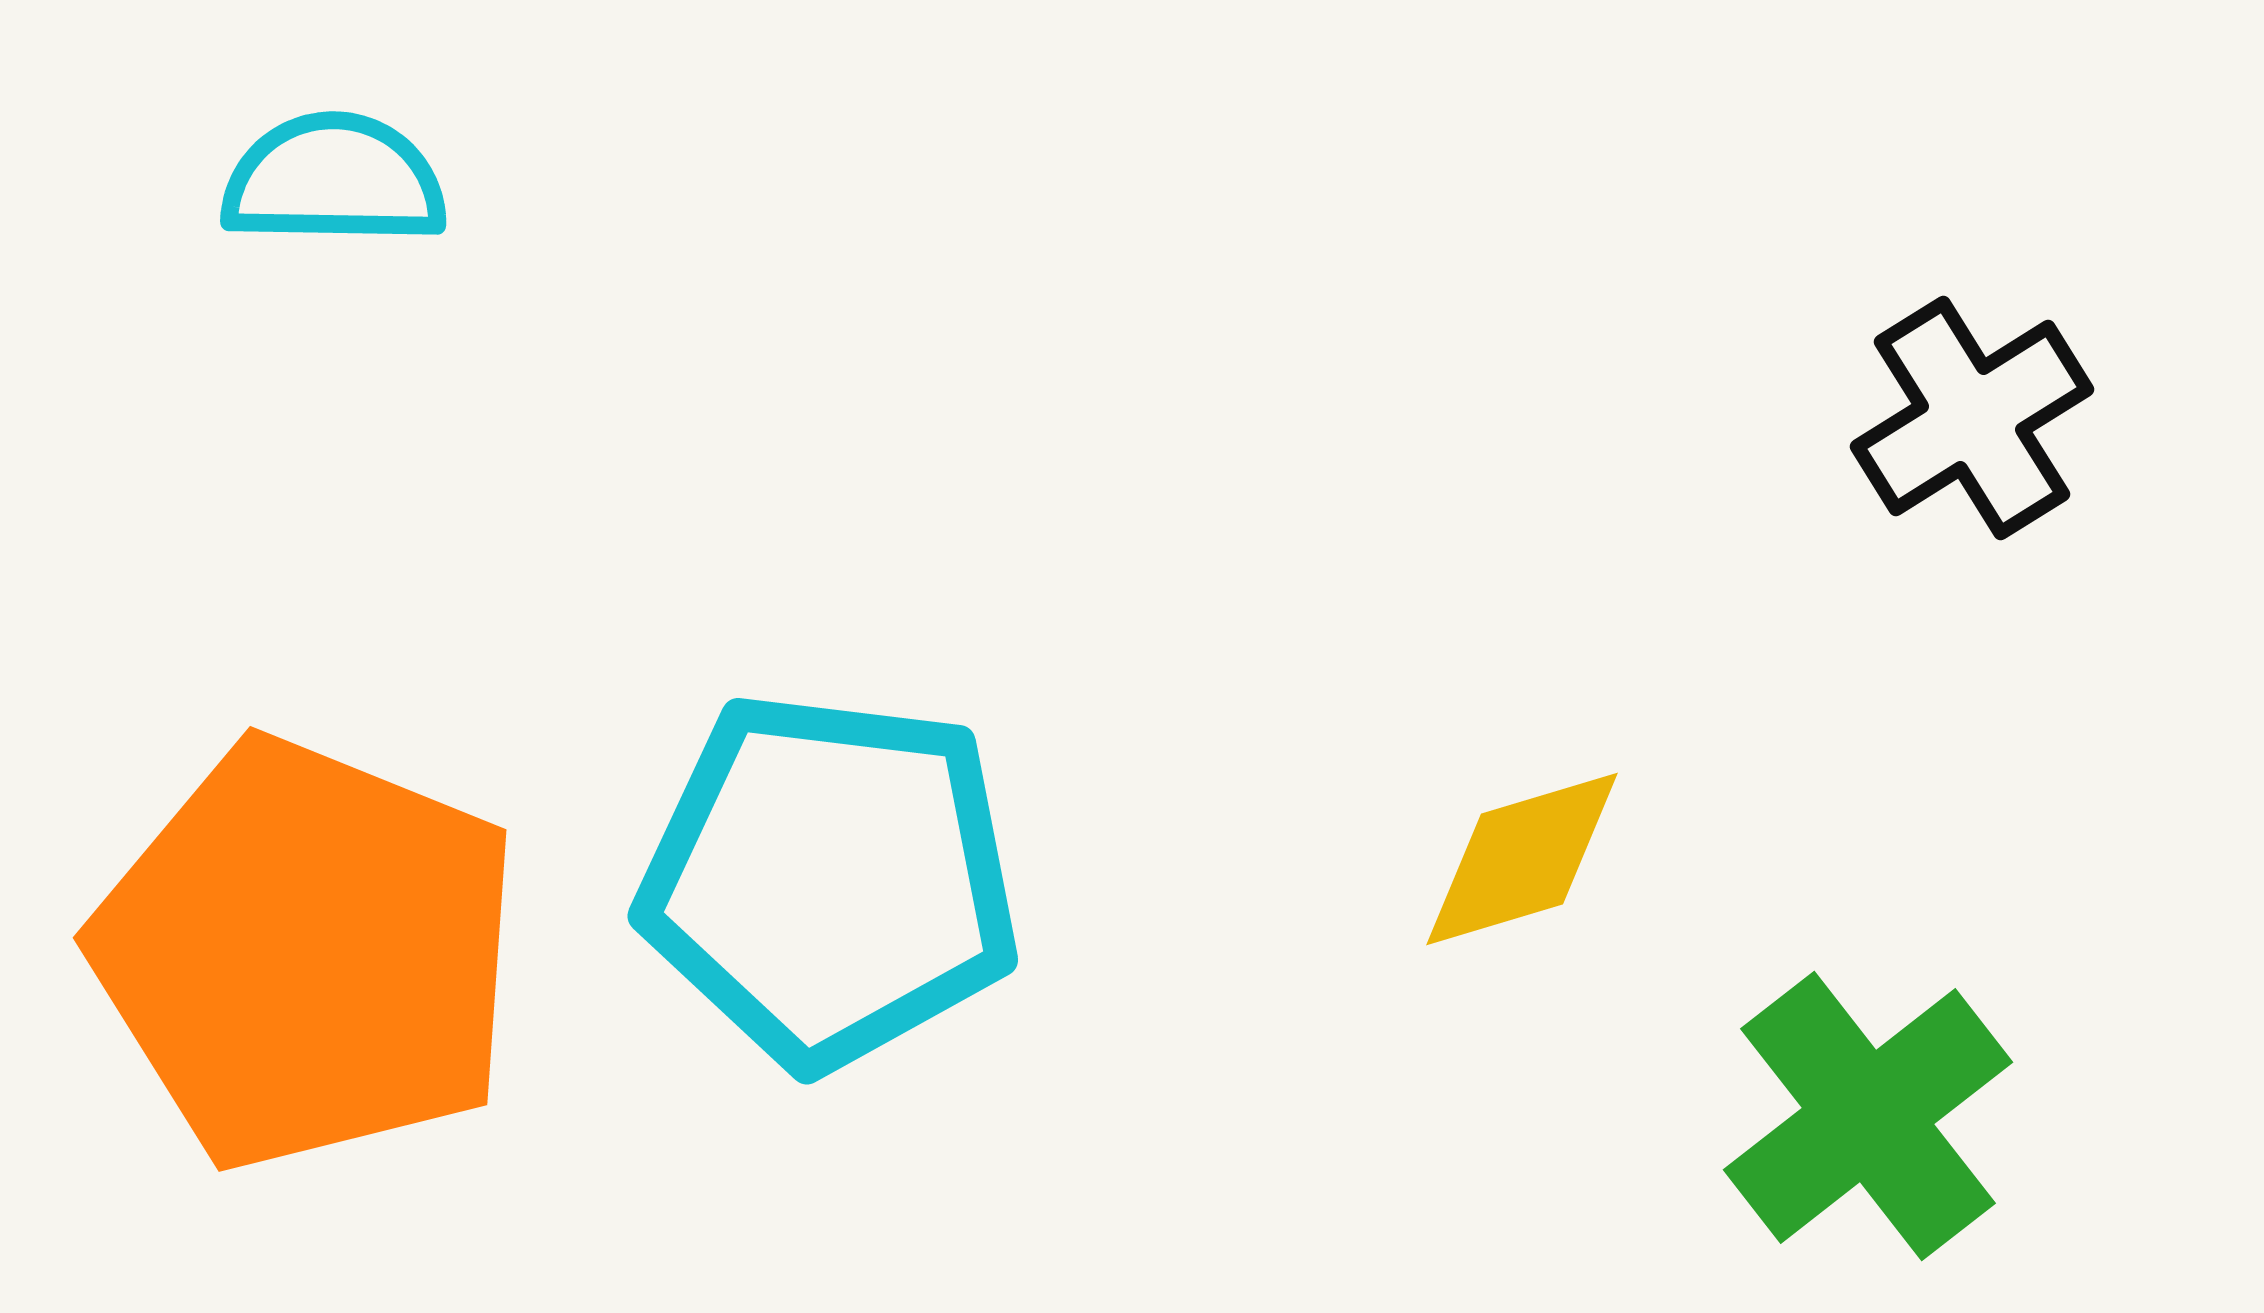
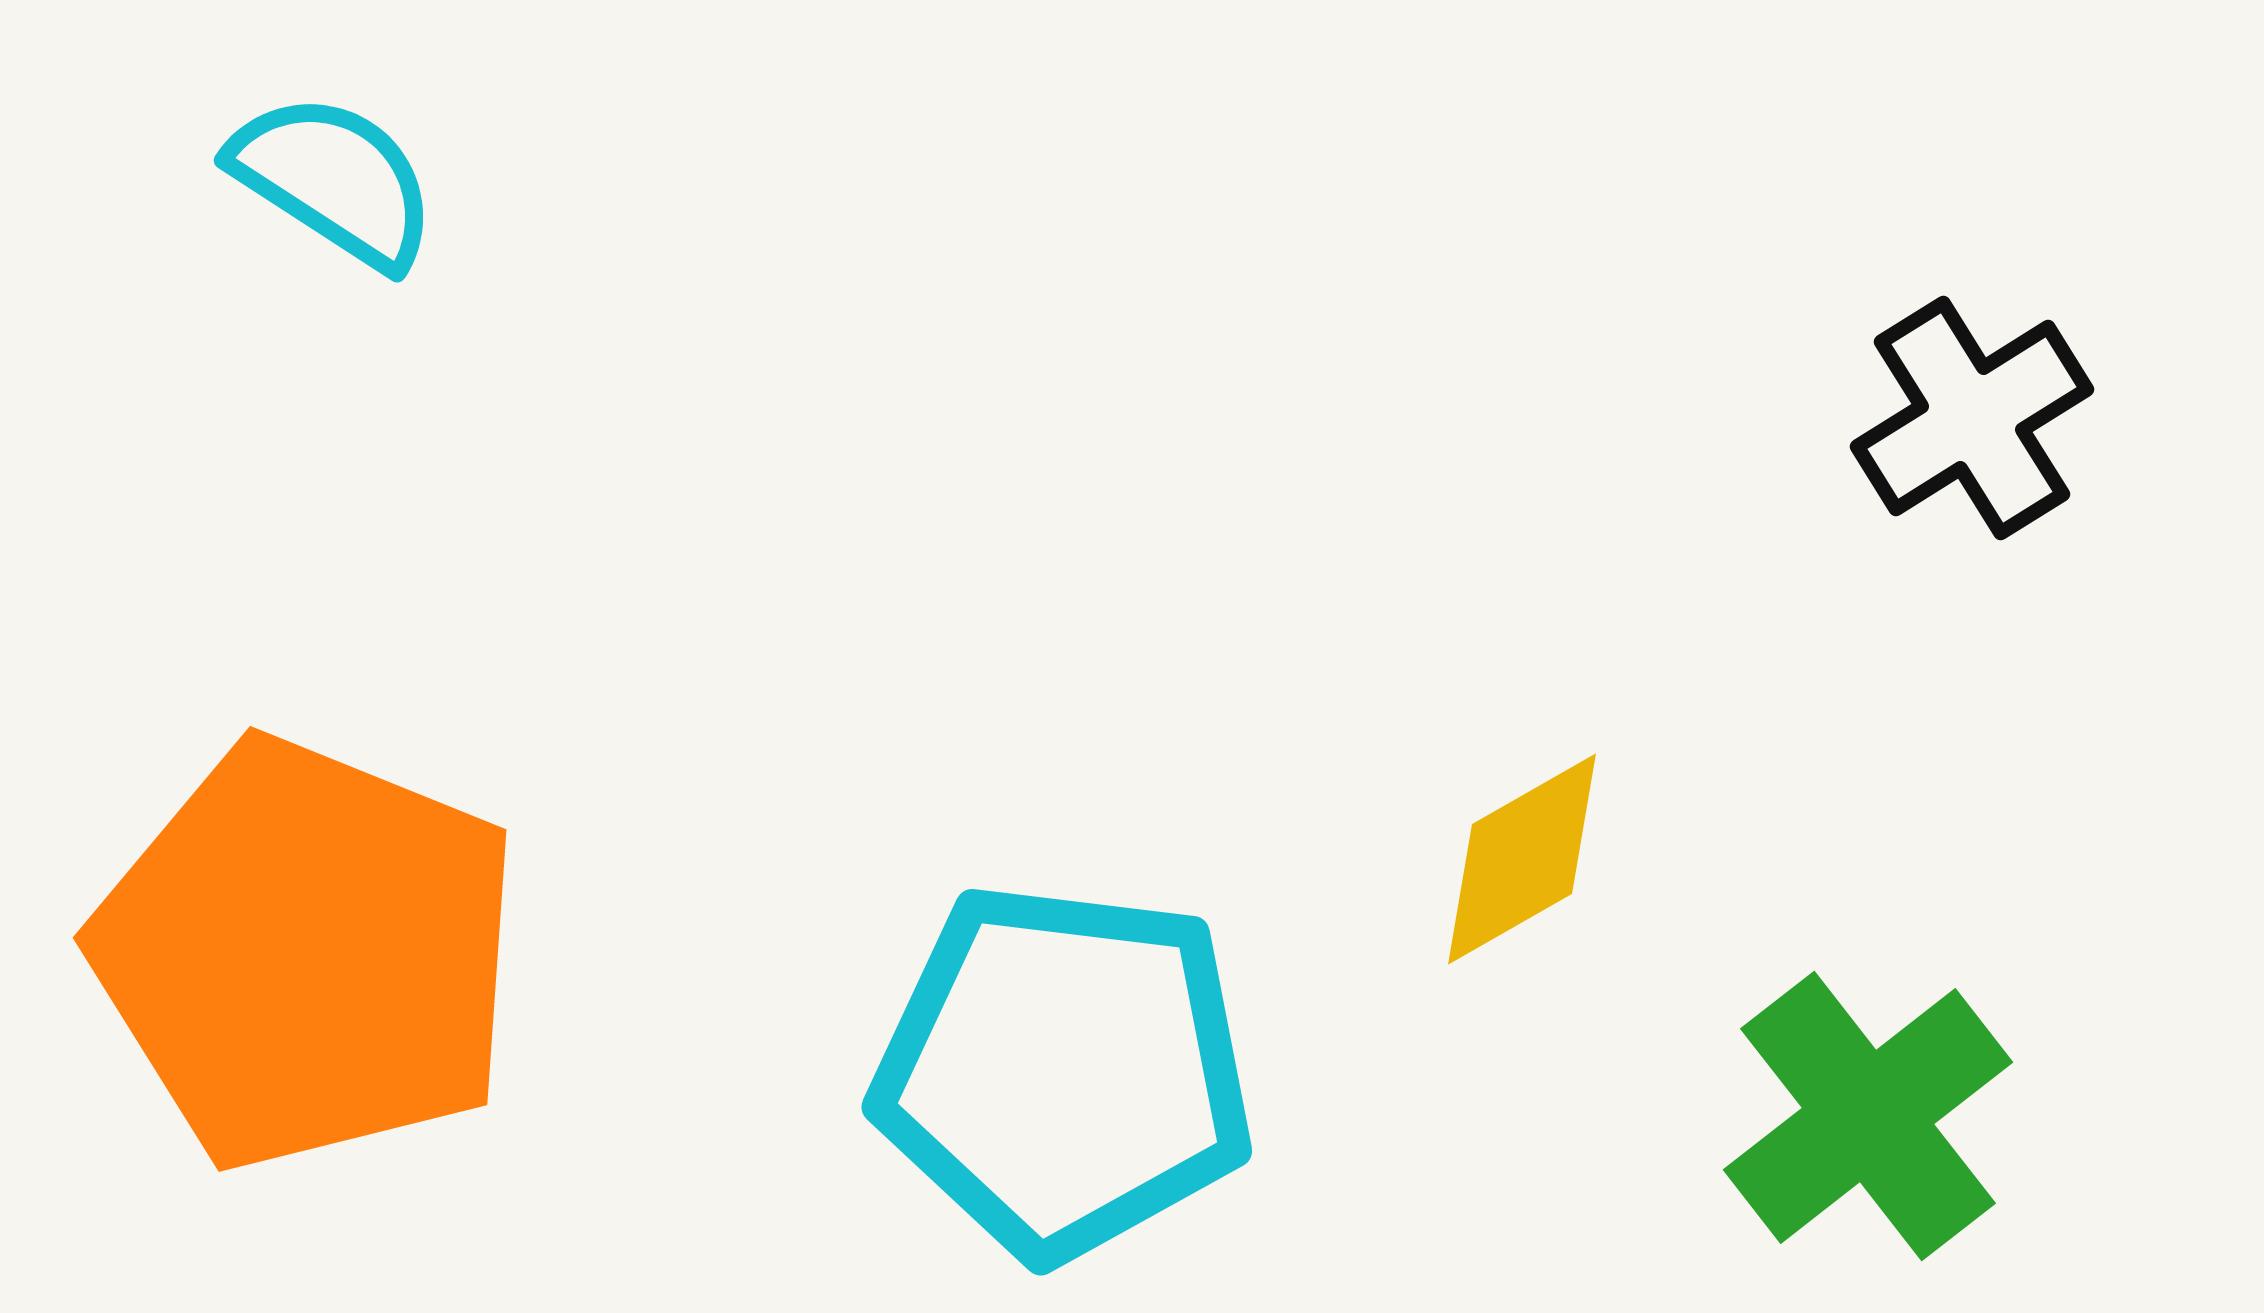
cyan semicircle: rotated 32 degrees clockwise
yellow diamond: rotated 13 degrees counterclockwise
cyan pentagon: moved 234 px right, 191 px down
